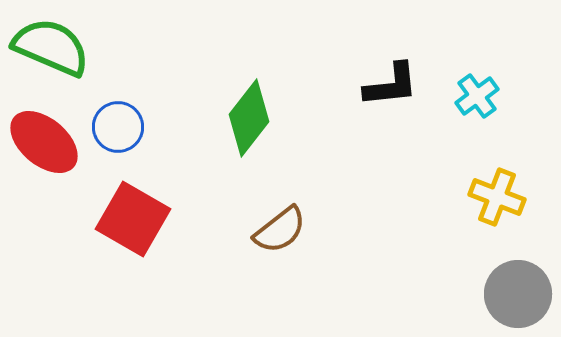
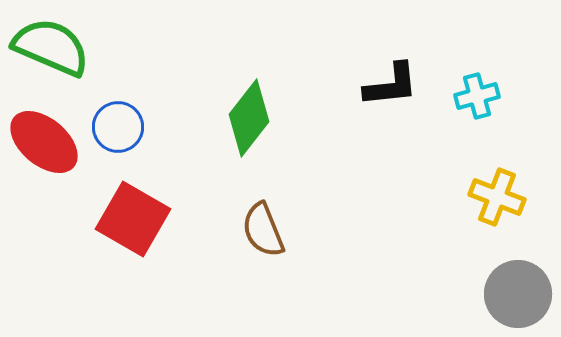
cyan cross: rotated 21 degrees clockwise
brown semicircle: moved 17 px left; rotated 106 degrees clockwise
